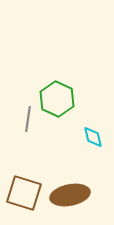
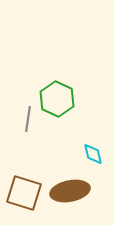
cyan diamond: moved 17 px down
brown ellipse: moved 4 px up
